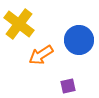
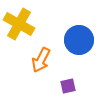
yellow cross: rotated 8 degrees counterclockwise
orange arrow: moved 5 px down; rotated 30 degrees counterclockwise
